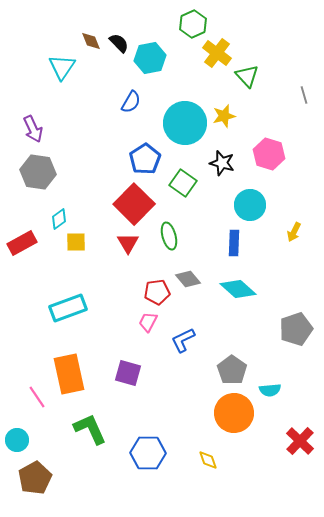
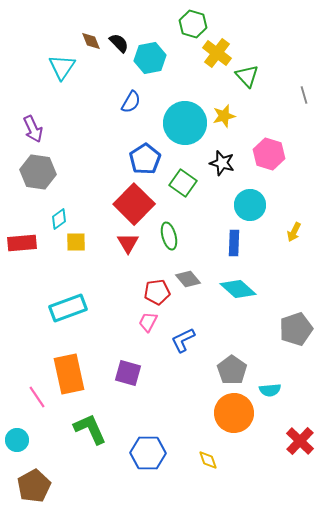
green hexagon at (193, 24): rotated 20 degrees counterclockwise
red rectangle at (22, 243): rotated 24 degrees clockwise
brown pentagon at (35, 478): moved 1 px left, 8 px down
